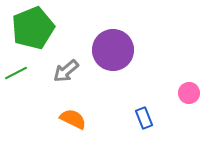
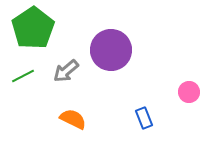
green pentagon: rotated 12 degrees counterclockwise
purple circle: moved 2 px left
green line: moved 7 px right, 3 px down
pink circle: moved 1 px up
